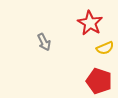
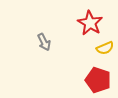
red pentagon: moved 1 px left, 1 px up
